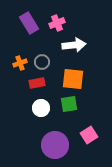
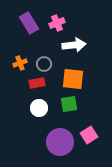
gray circle: moved 2 px right, 2 px down
white circle: moved 2 px left
purple circle: moved 5 px right, 3 px up
